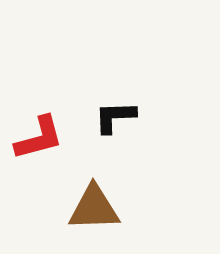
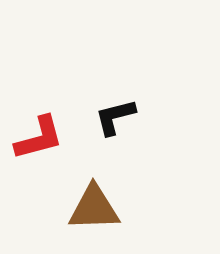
black L-shape: rotated 12 degrees counterclockwise
